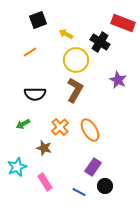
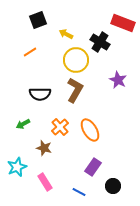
black semicircle: moved 5 px right
black circle: moved 8 px right
